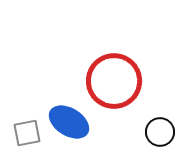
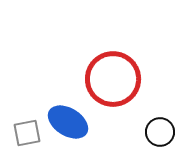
red circle: moved 1 px left, 2 px up
blue ellipse: moved 1 px left
